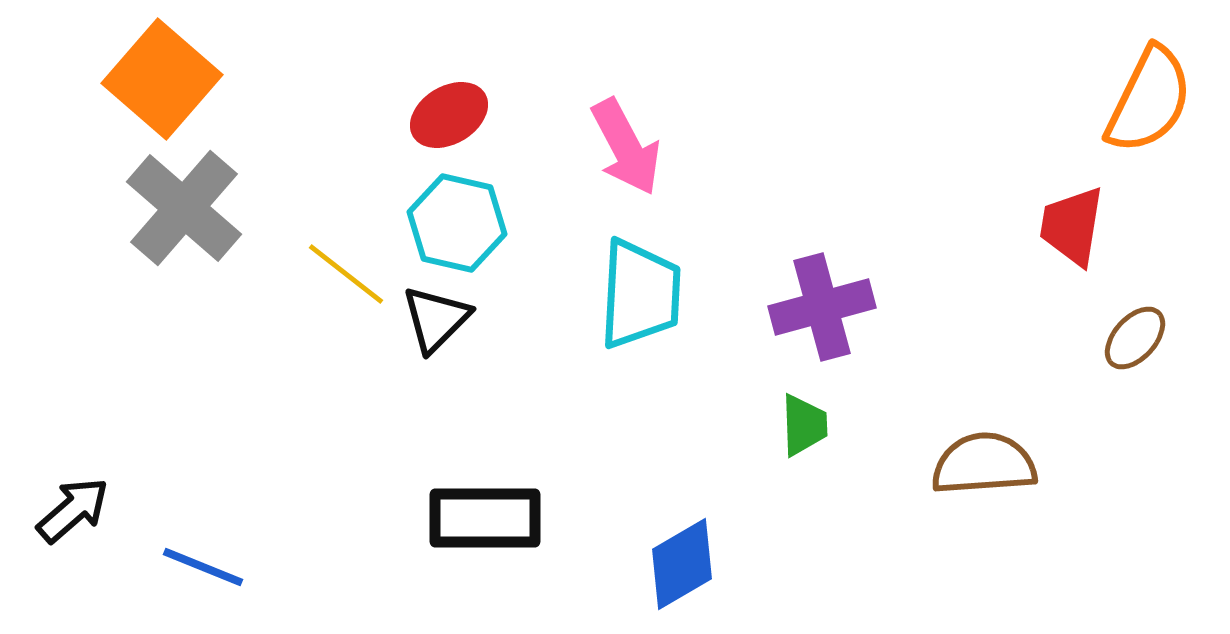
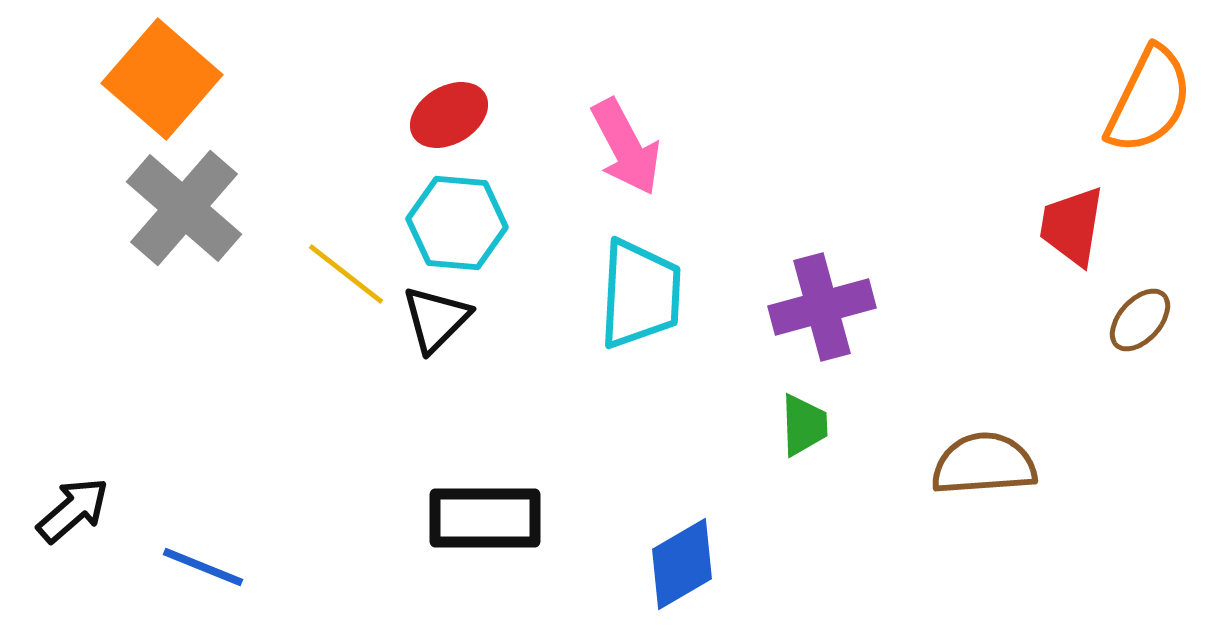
cyan hexagon: rotated 8 degrees counterclockwise
brown ellipse: moved 5 px right, 18 px up
